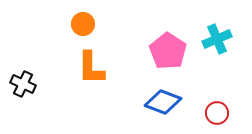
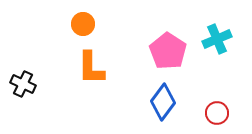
blue diamond: rotated 75 degrees counterclockwise
